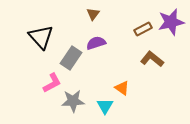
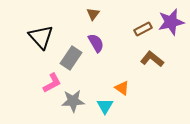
purple semicircle: rotated 78 degrees clockwise
